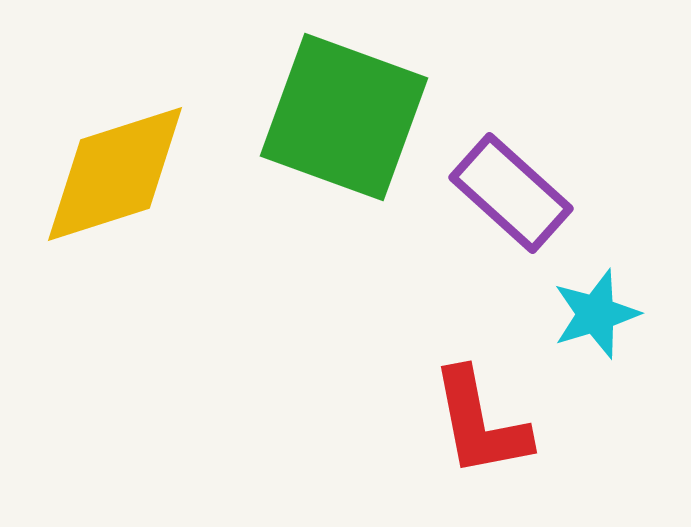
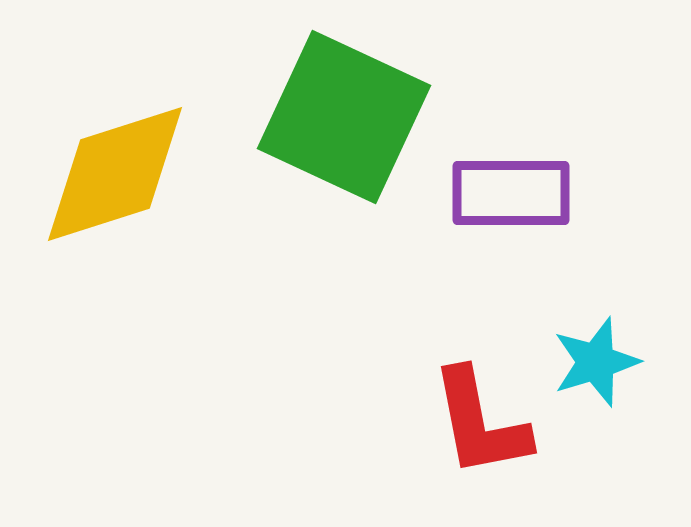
green square: rotated 5 degrees clockwise
purple rectangle: rotated 42 degrees counterclockwise
cyan star: moved 48 px down
